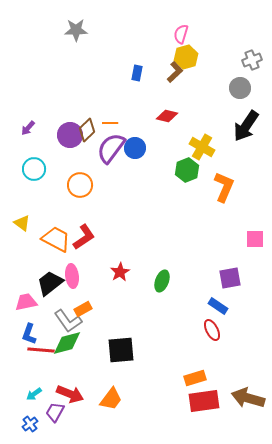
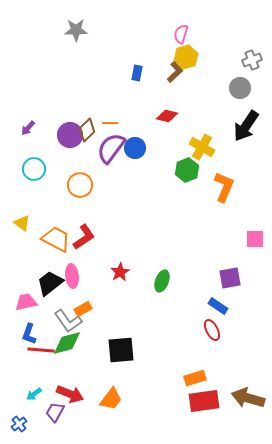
blue cross at (30, 424): moved 11 px left
